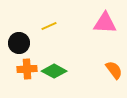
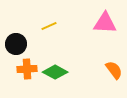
black circle: moved 3 px left, 1 px down
green diamond: moved 1 px right, 1 px down
